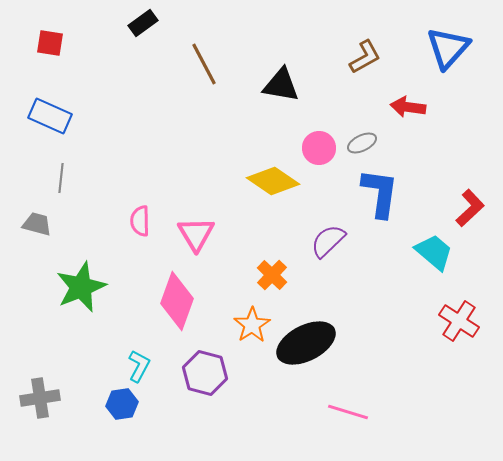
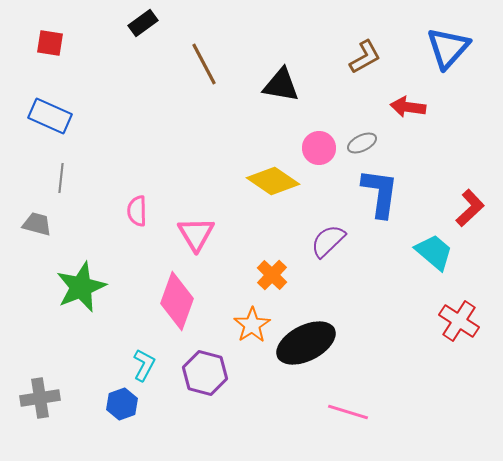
pink semicircle: moved 3 px left, 10 px up
cyan L-shape: moved 5 px right, 1 px up
blue hexagon: rotated 12 degrees counterclockwise
